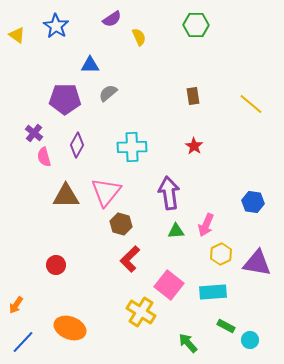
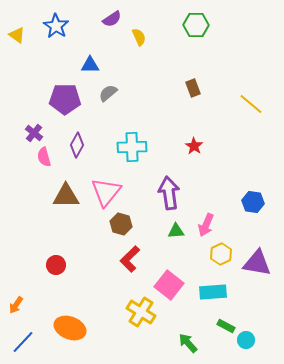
brown rectangle: moved 8 px up; rotated 12 degrees counterclockwise
cyan circle: moved 4 px left
